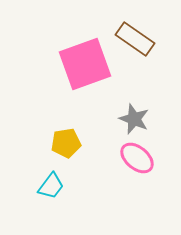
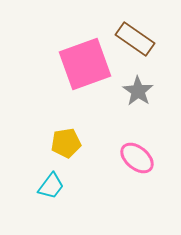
gray star: moved 4 px right, 28 px up; rotated 12 degrees clockwise
